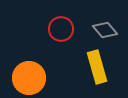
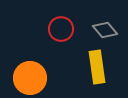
yellow rectangle: rotated 8 degrees clockwise
orange circle: moved 1 px right
